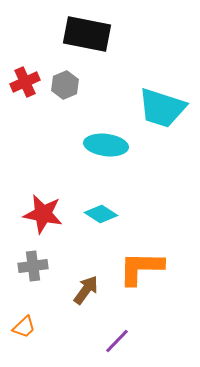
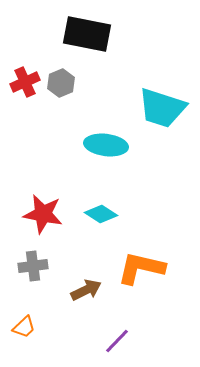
gray hexagon: moved 4 px left, 2 px up
orange L-shape: rotated 12 degrees clockwise
brown arrow: rotated 28 degrees clockwise
